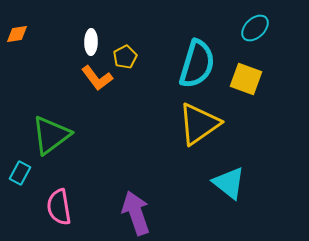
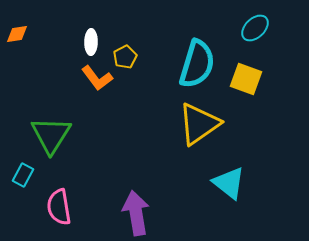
green triangle: rotated 21 degrees counterclockwise
cyan rectangle: moved 3 px right, 2 px down
purple arrow: rotated 9 degrees clockwise
